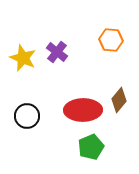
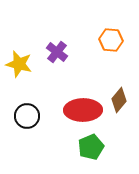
yellow star: moved 4 px left, 6 px down; rotated 8 degrees counterclockwise
